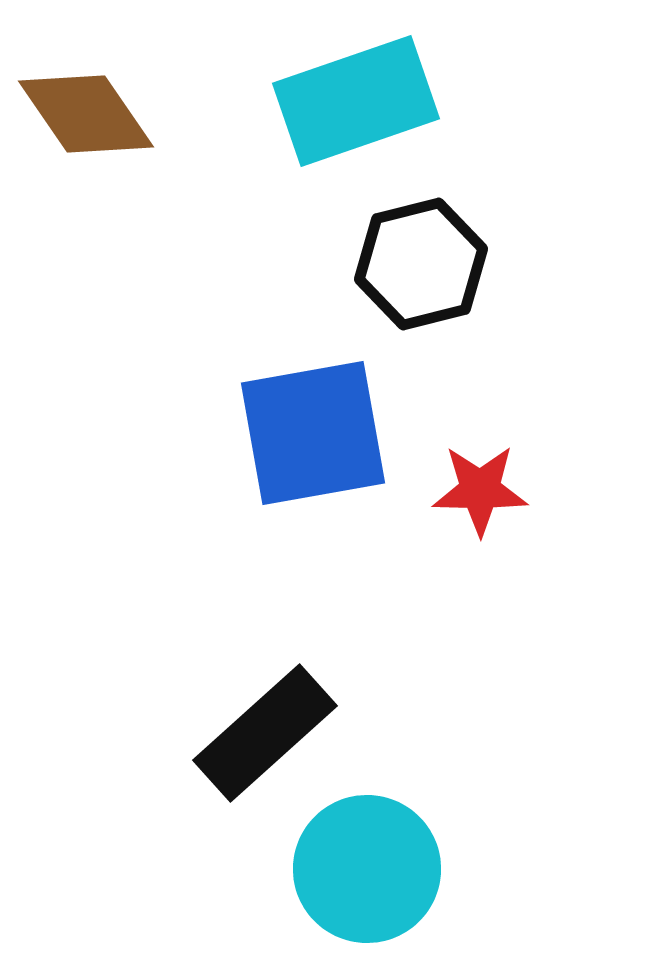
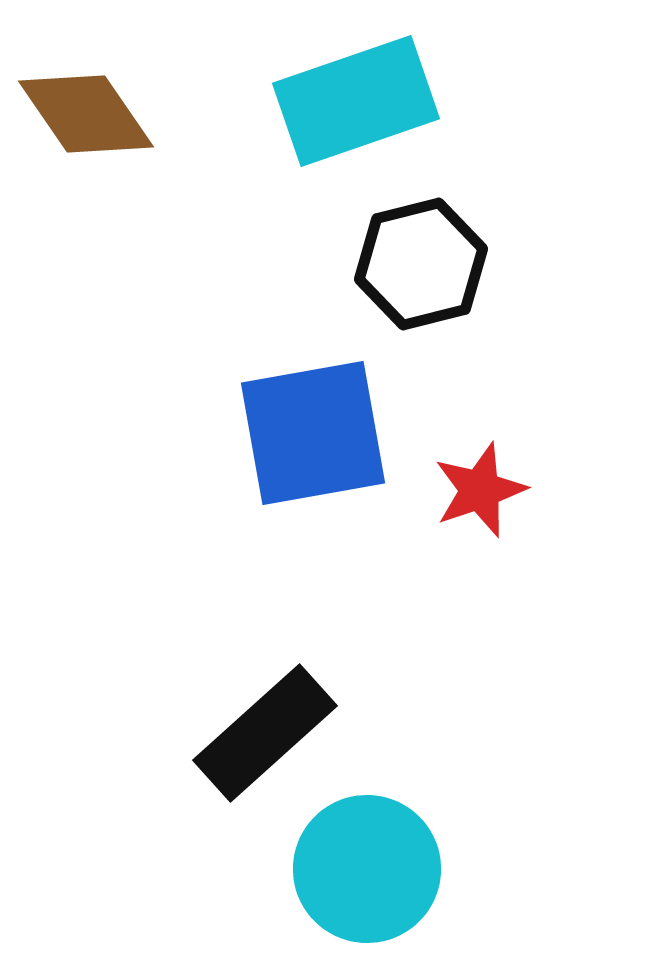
red star: rotated 20 degrees counterclockwise
